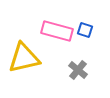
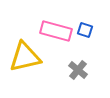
pink rectangle: moved 1 px left
yellow triangle: moved 1 px right, 1 px up
